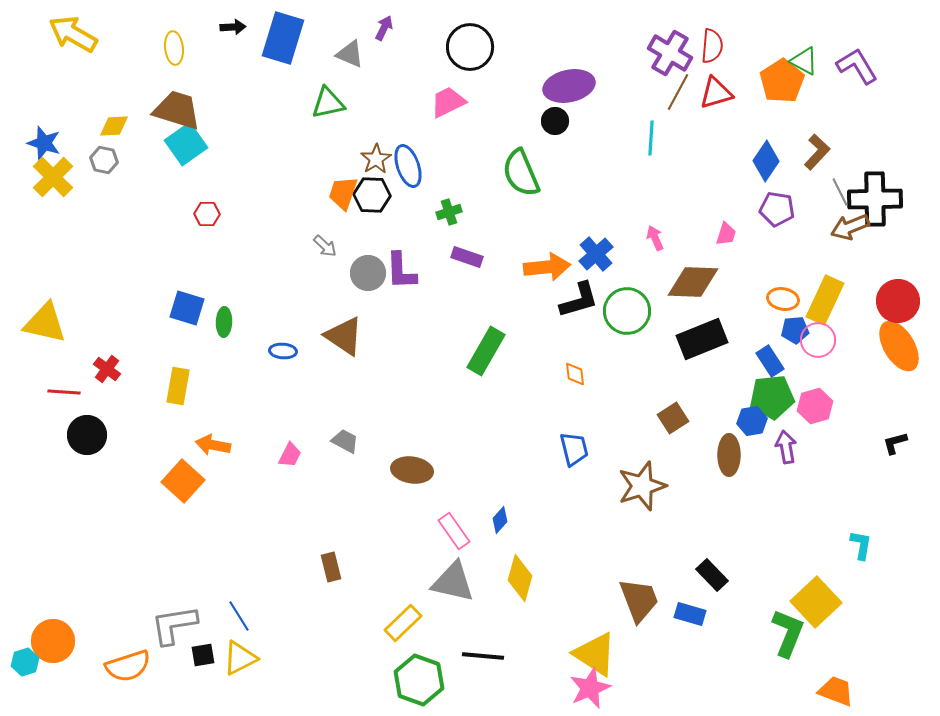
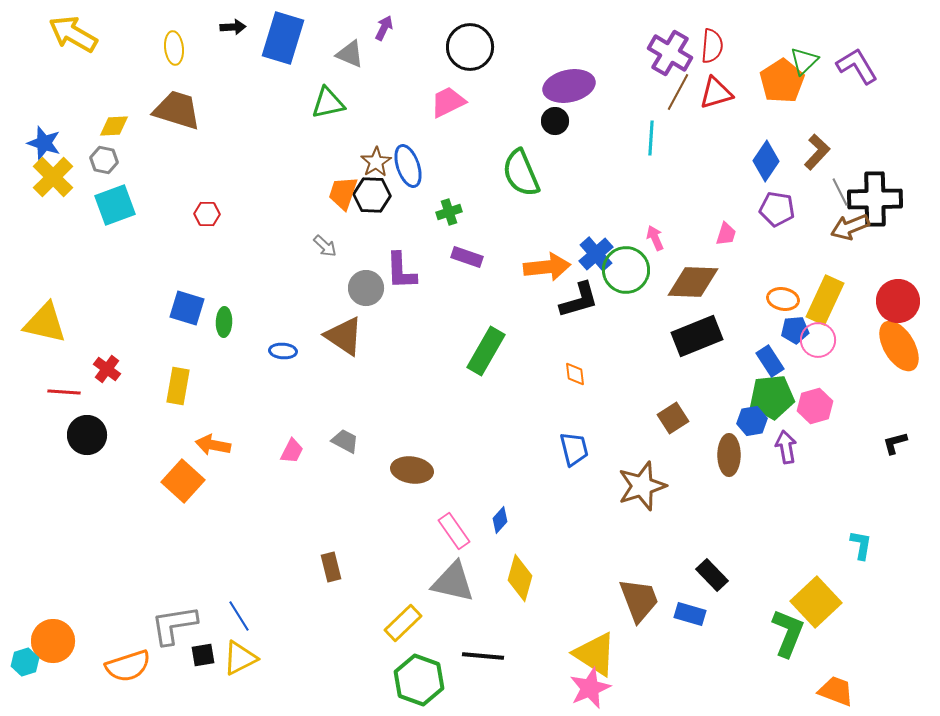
green triangle at (804, 61): rotated 48 degrees clockwise
cyan square at (186, 144): moved 71 px left, 61 px down; rotated 15 degrees clockwise
brown star at (376, 159): moved 3 px down
gray circle at (368, 273): moved 2 px left, 15 px down
green circle at (627, 311): moved 1 px left, 41 px up
black rectangle at (702, 339): moved 5 px left, 3 px up
pink trapezoid at (290, 455): moved 2 px right, 4 px up
